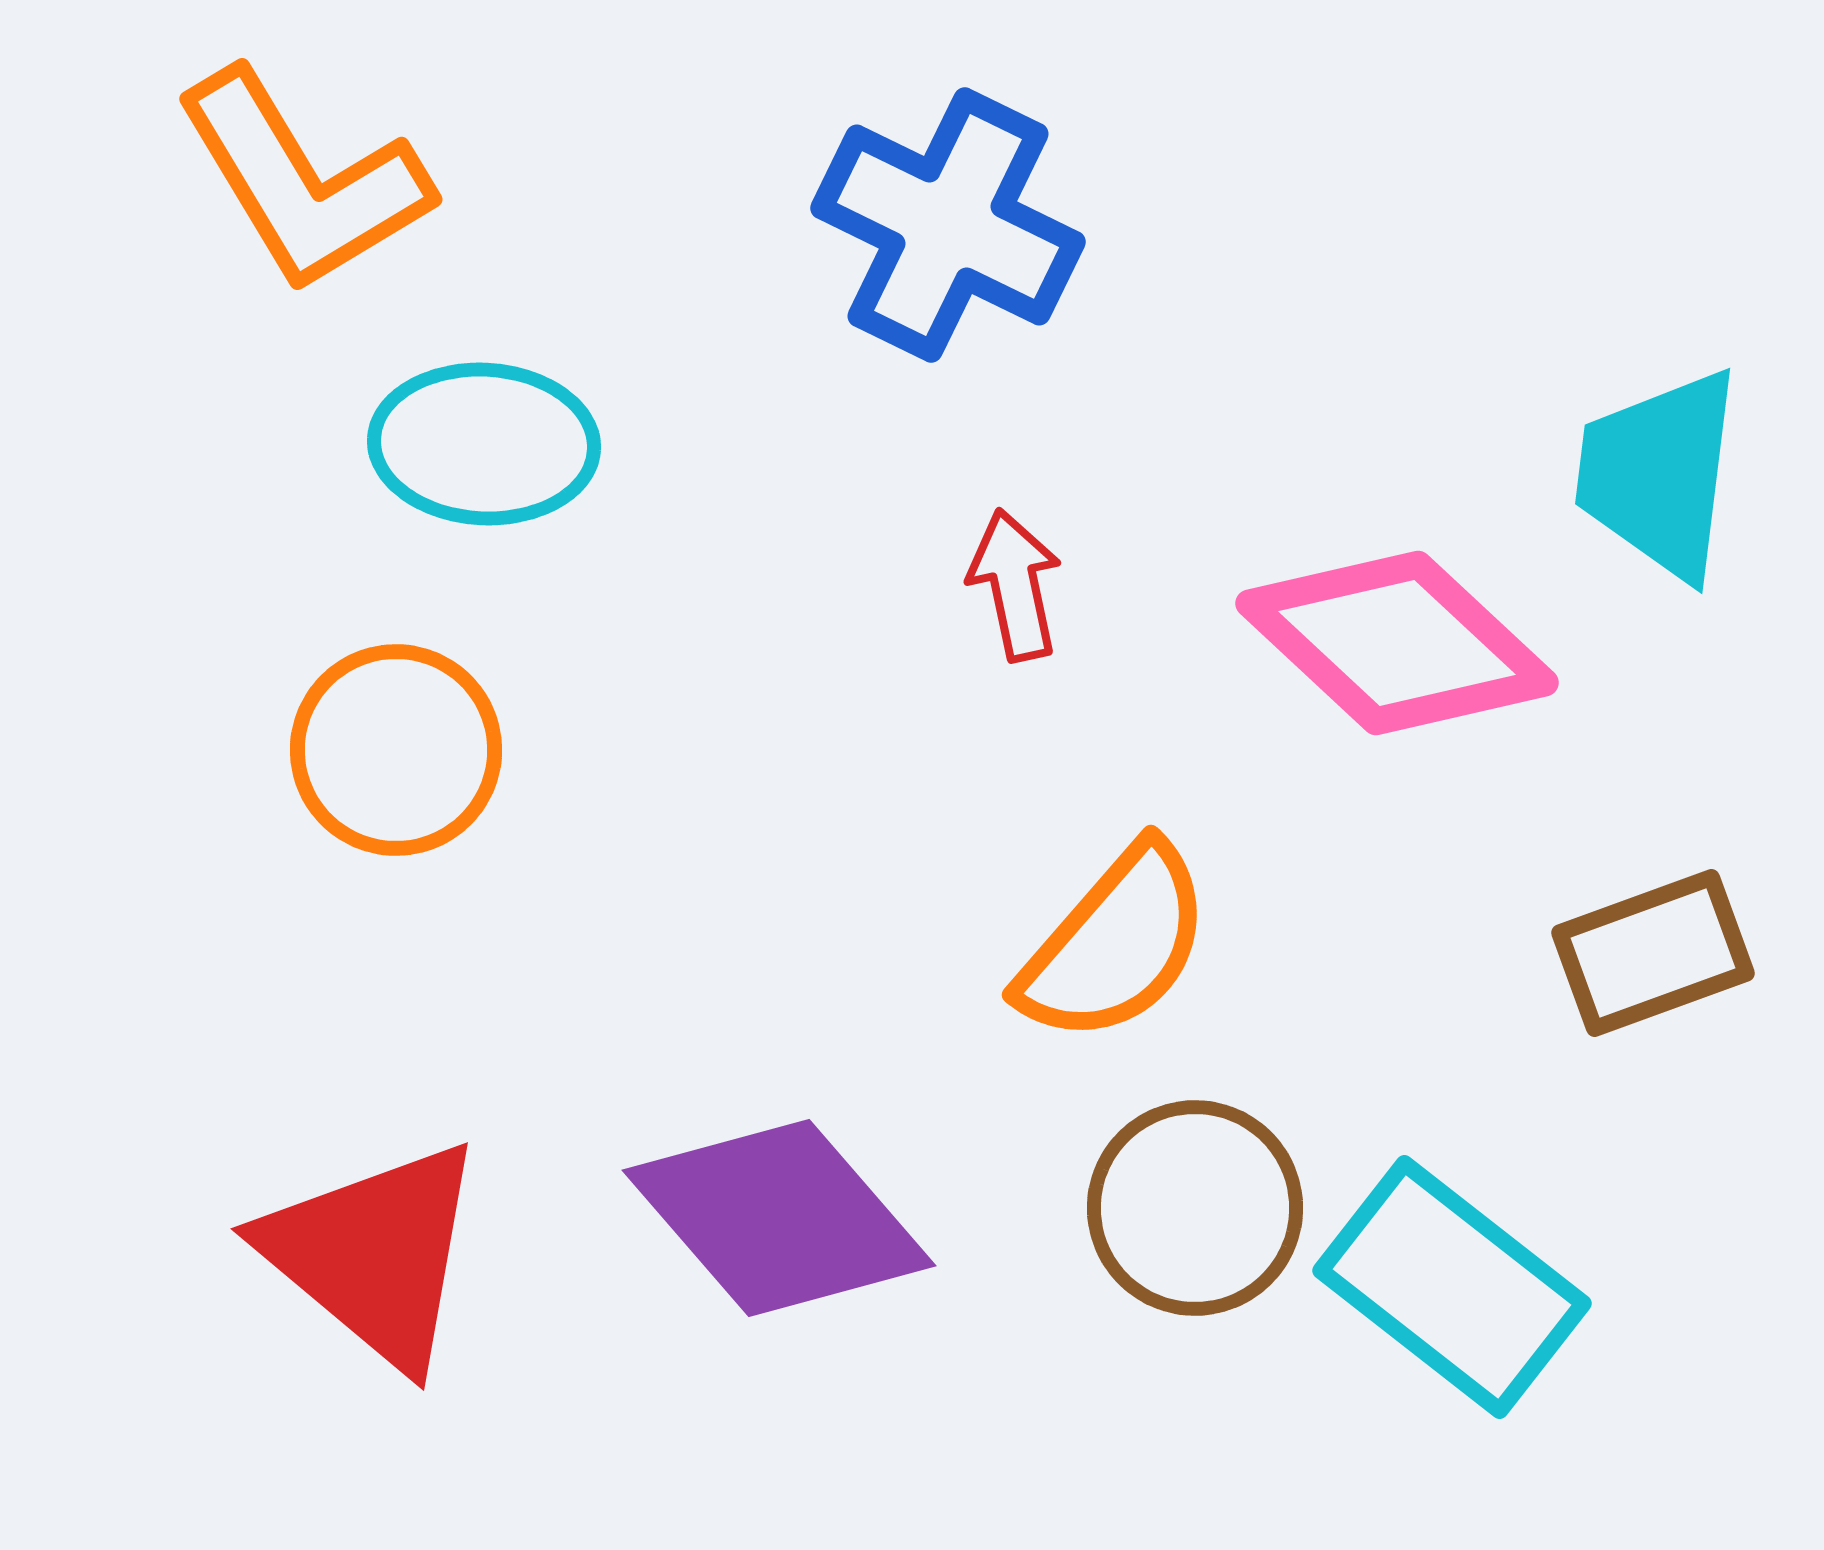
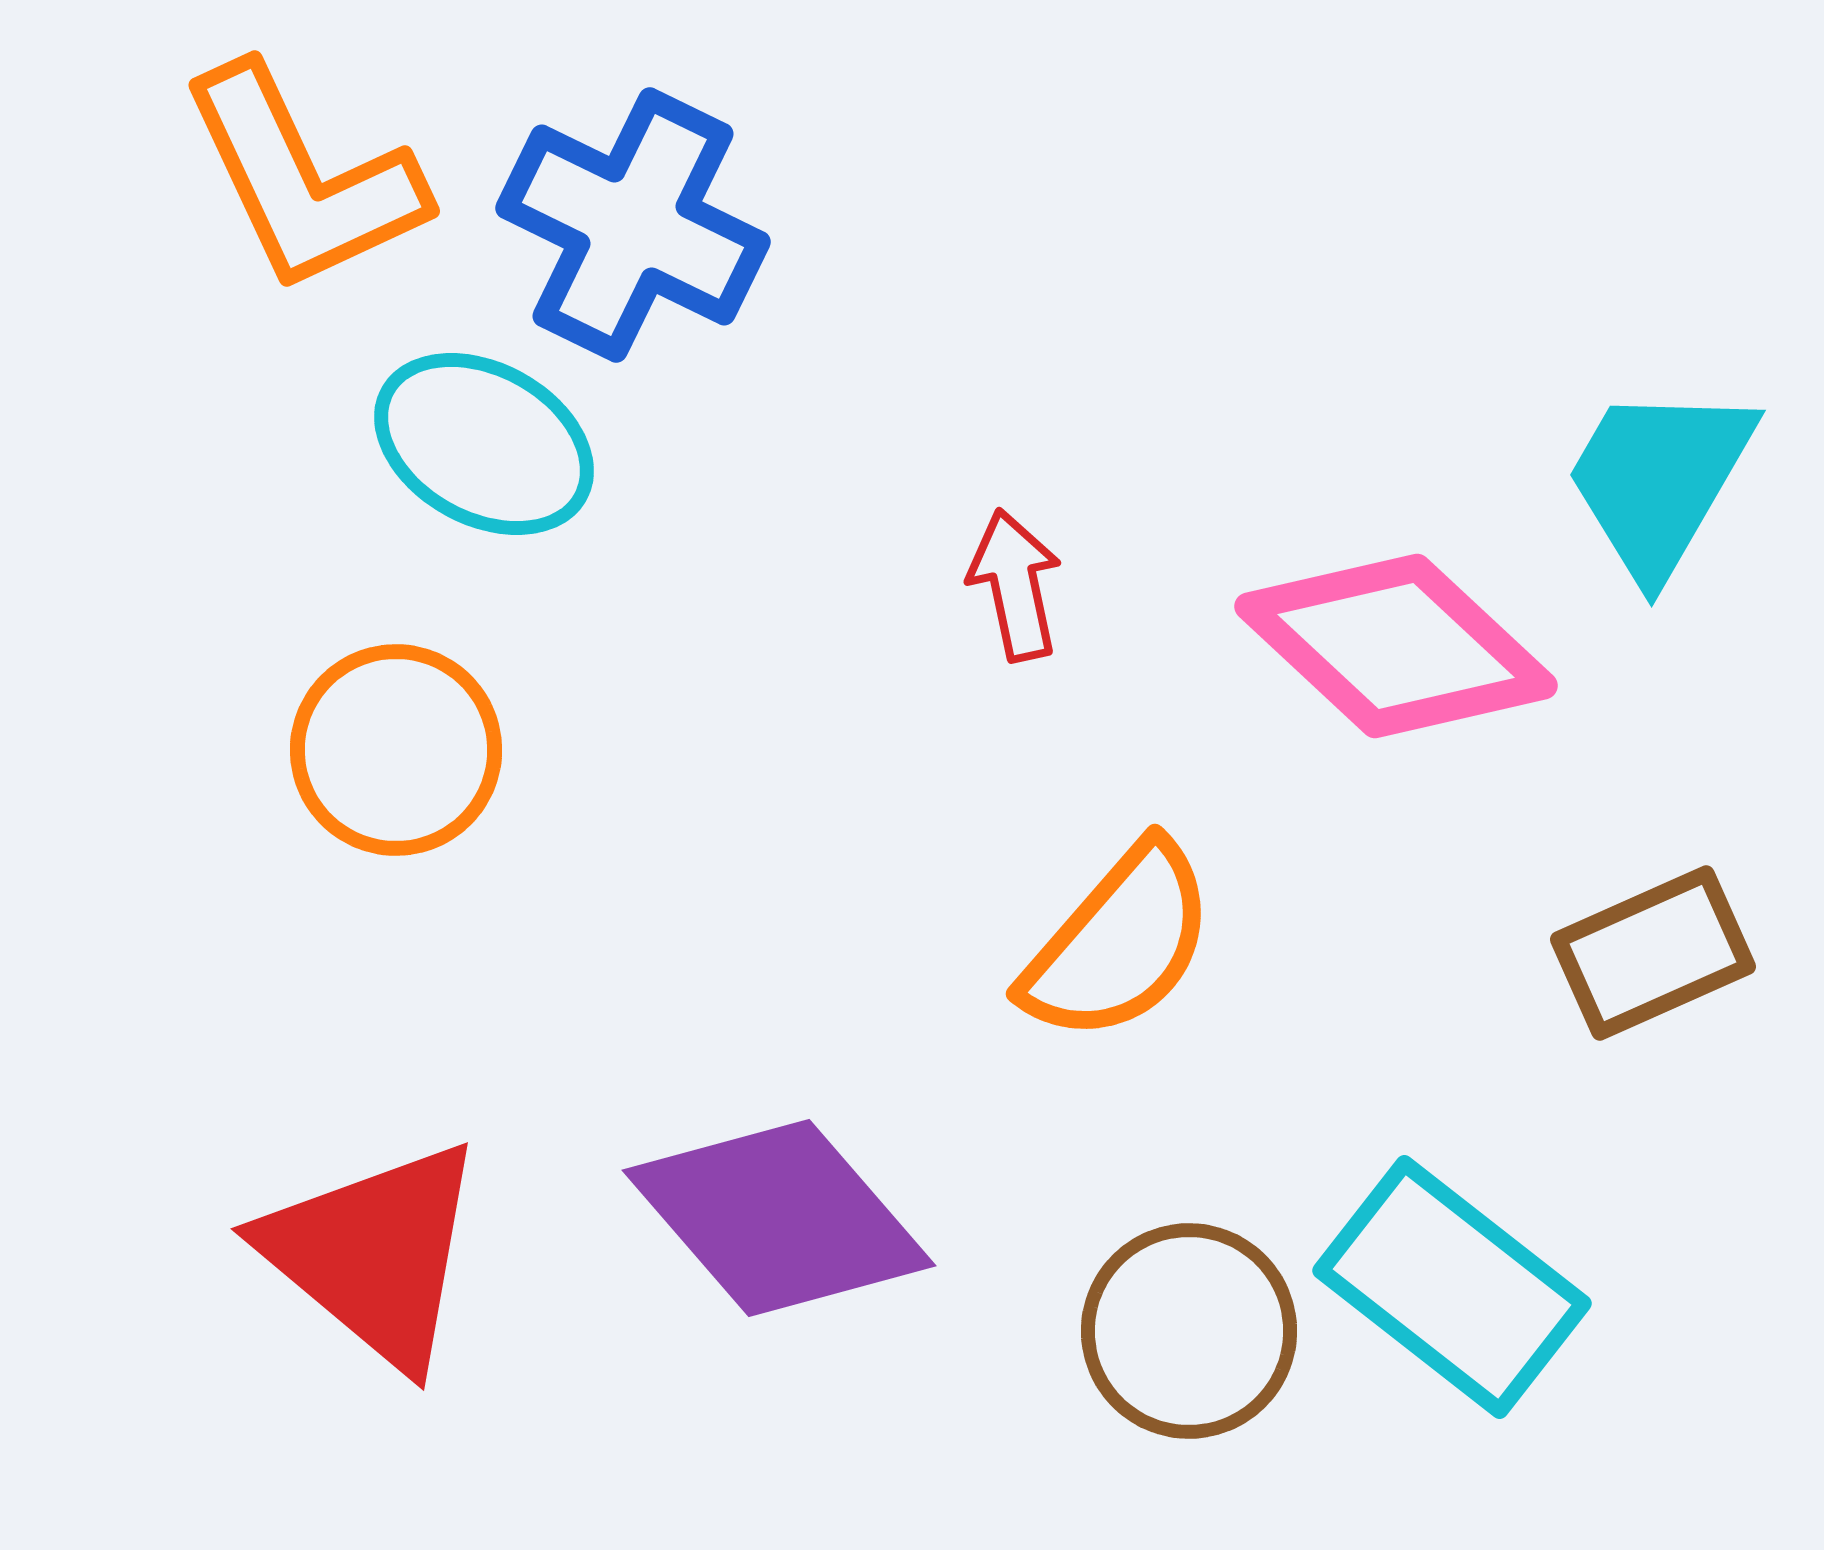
orange L-shape: moved 2 px up; rotated 6 degrees clockwise
blue cross: moved 315 px left
cyan ellipse: rotated 26 degrees clockwise
cyan trapezoid: moved 6 px down; rotated 23 degrees clockwise
pink diamond: moved 1 px left, 3 px down
orange semicircle: moved 4 px right, 1 px up
brown rectangle: rotated 4 degrees counterclockwise
brown circle: moved 6 px left, 123 px down
